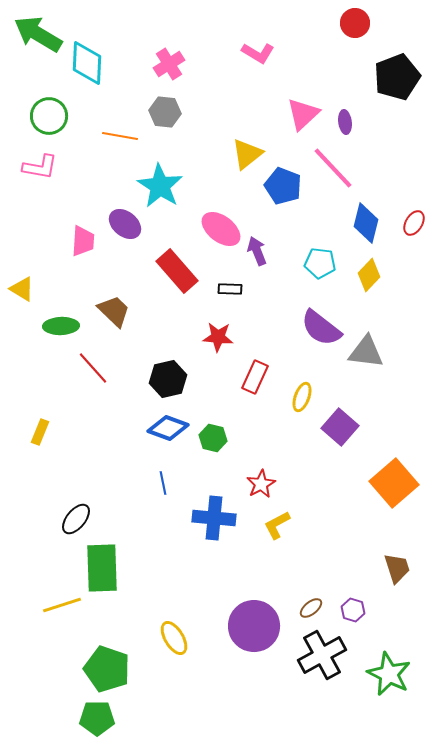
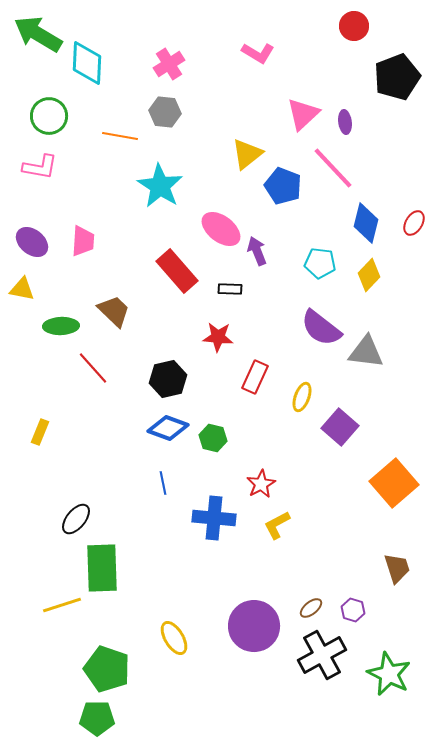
red circle at (355, 23): moved 1 px left, 3 px down
purple ellipse at (125, 224): moved 93 px left, 18 px down
yellow triangle at (22, 289): rotated 20 degrees counterclockwise
